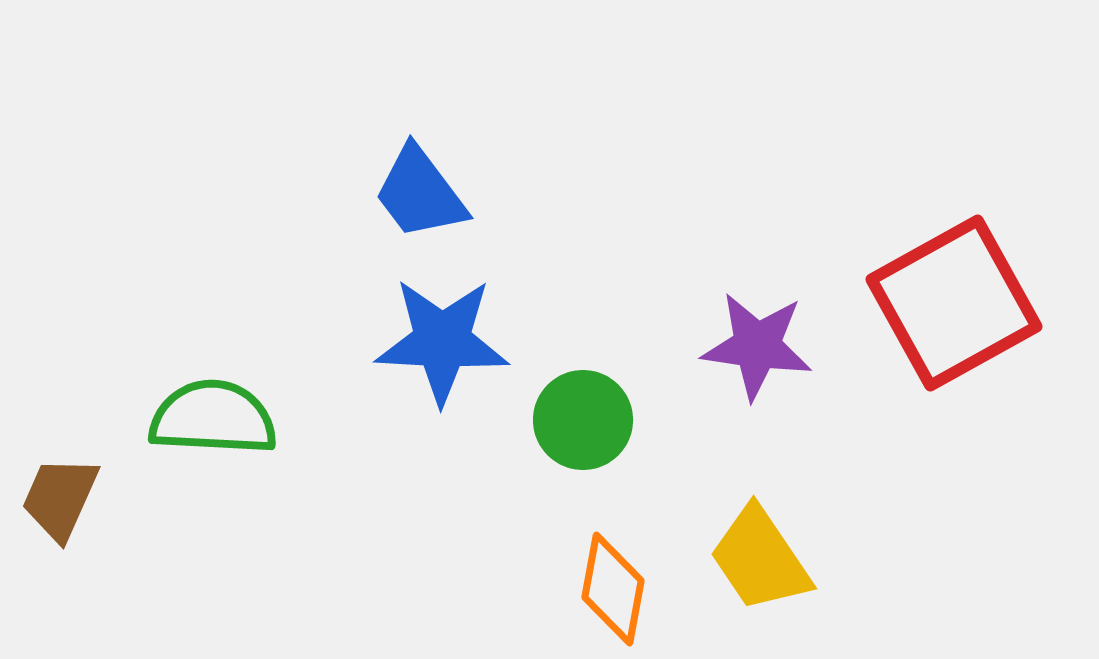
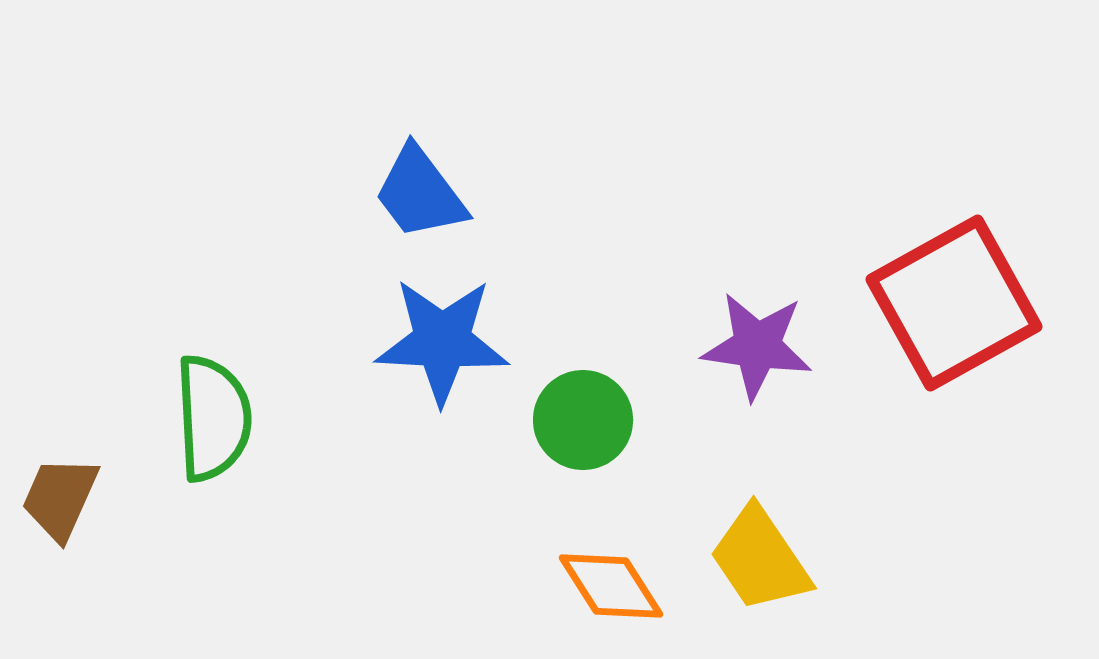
green semicircle: rotated 84 degrees clockwise
orange diamond: moved 2 px left, 3 px up; rotated 43 degrees counterclockwise
